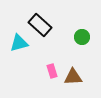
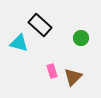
green circle: moved 1 px left, 1 px down
cyan triangle: rotated 30 degrees clockwise
brown triangle: rotated 42 degrees counterclockwise
